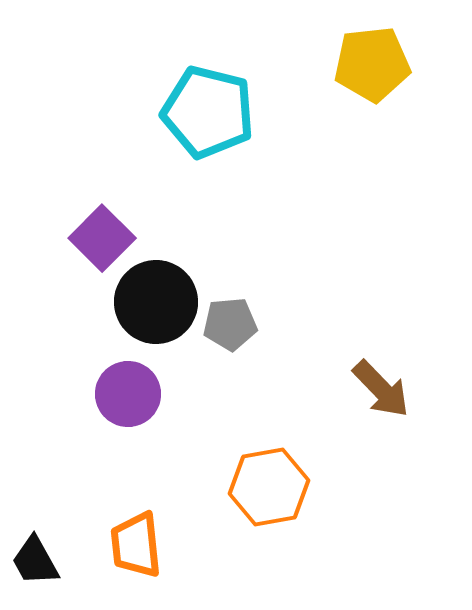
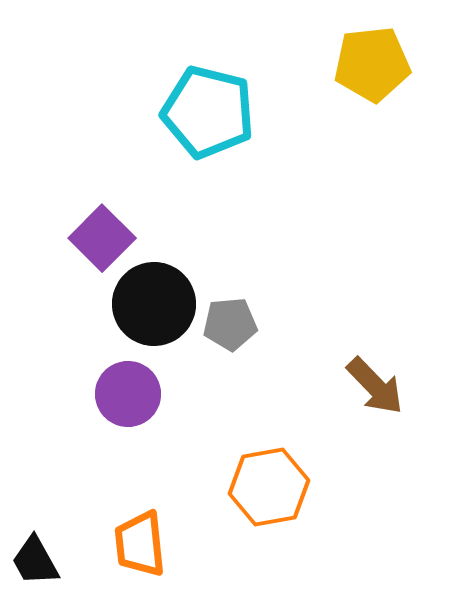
black circle: moved 2 px left, 2 px down
brown arrow: moved 6 px left, 3 px up
orange trapezoid: moved 4 px right, 1 px up
